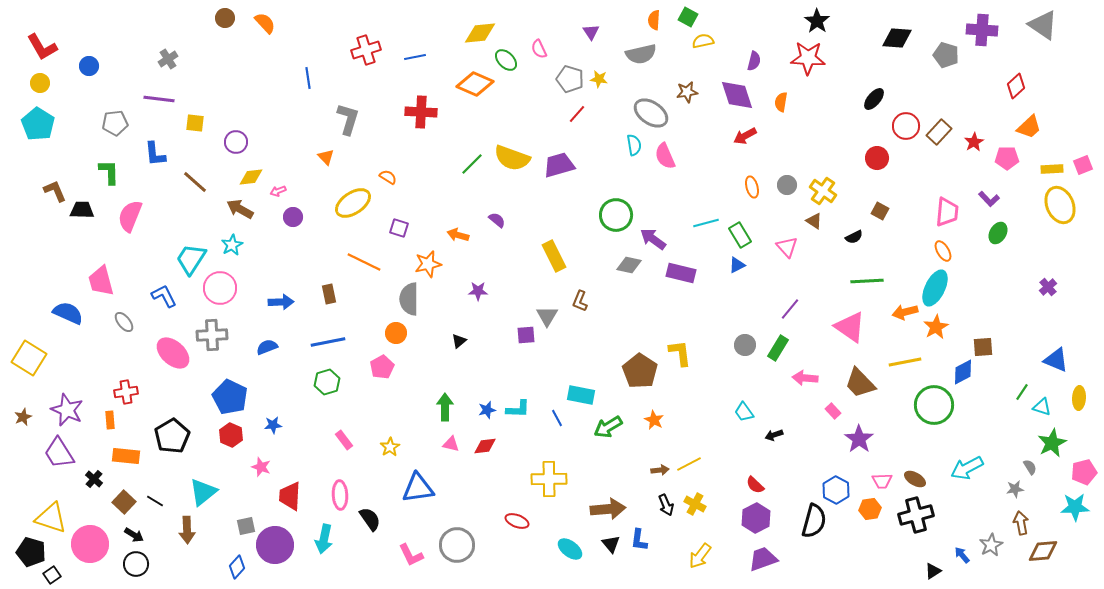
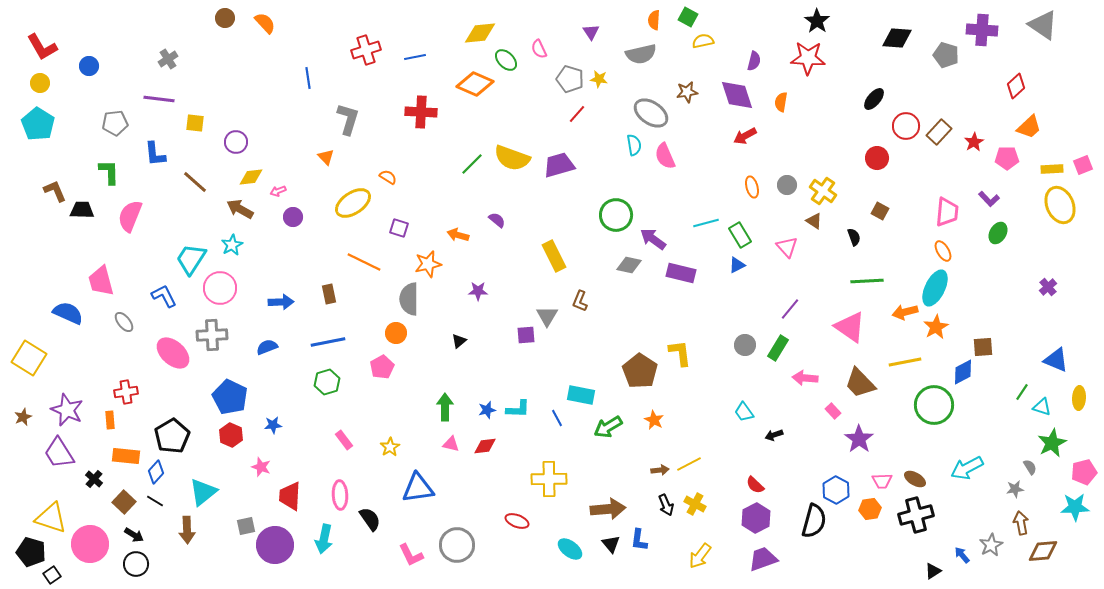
black semicircle at (854, 237): rotated 84 degrees counterclockwise
blue diamond at (237, 567): moved 81 px left, 95 px up
